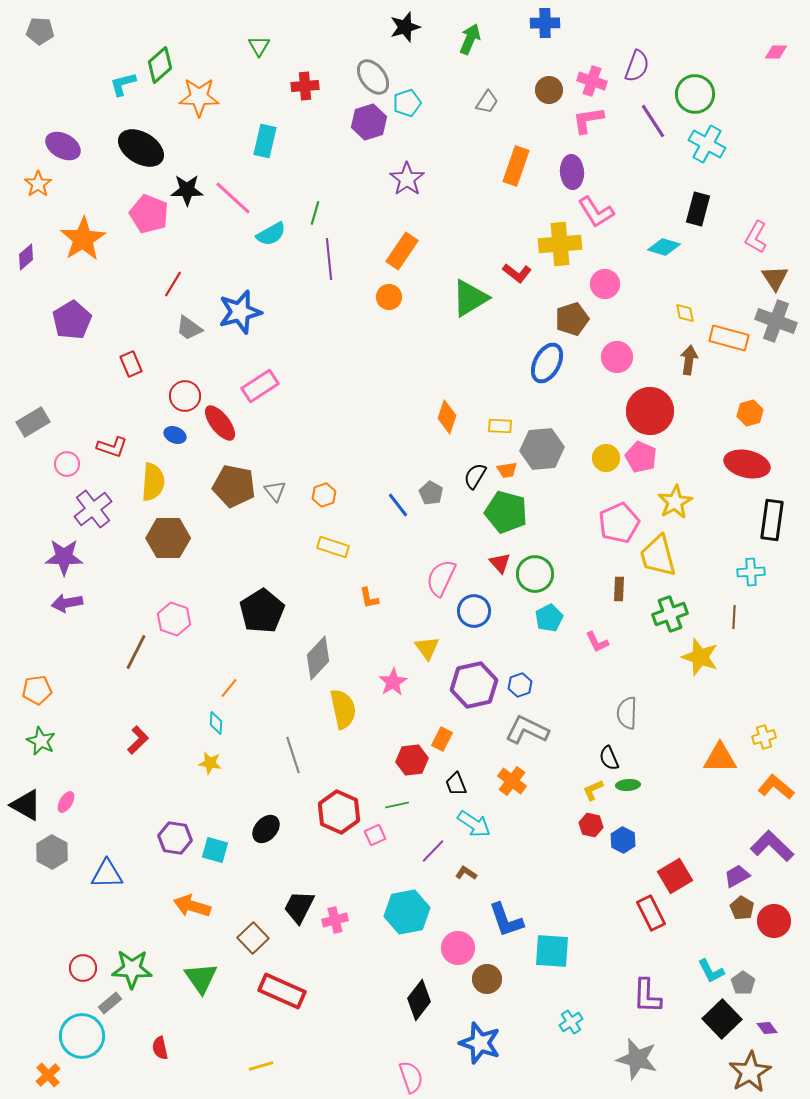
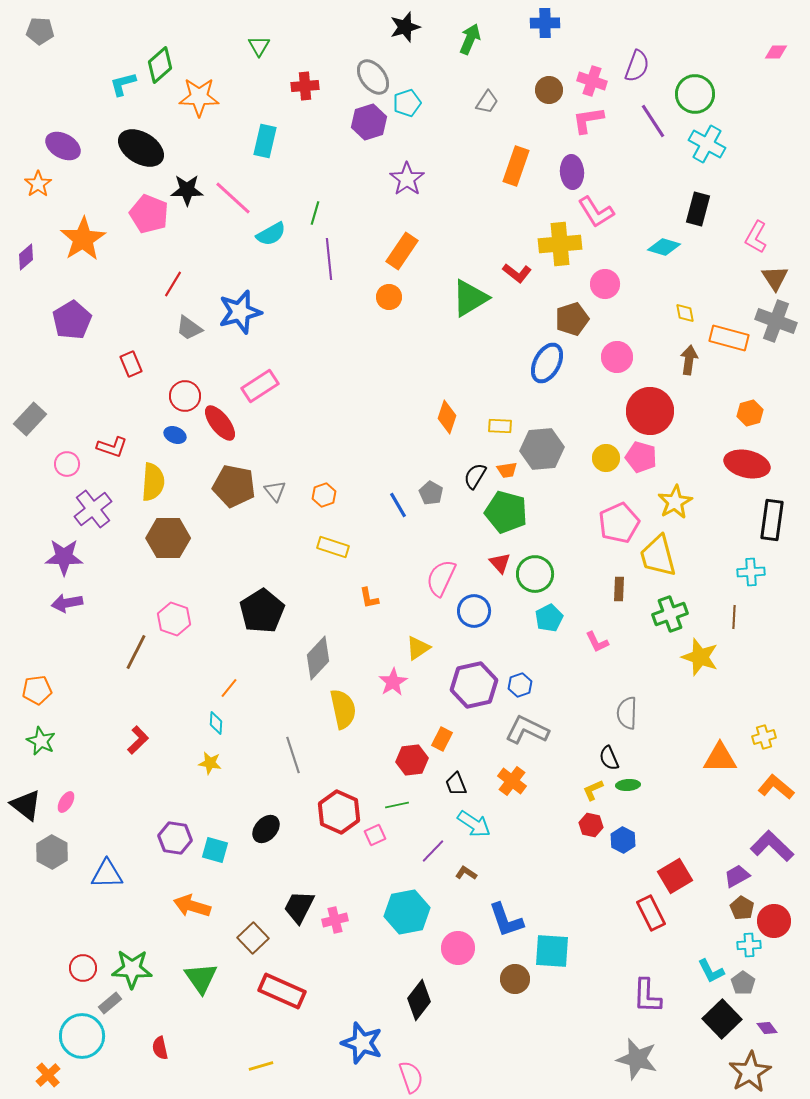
gray rectangle at (33, 422): moved 3 px left, 3 px up; rotated 16 degrees counterclockwise
pink pentagon at (641, 457): rotated 8 degrees counterclockwise
blue line at (398, 505): rotated 8 degrees clockwise
yellow triangle at (427, 648): moved 9 px left; rotated 32 degrees clockwise
black triangle at (26, 805): rotated 8 degrees clockwise
brown circle at (487, 979): moved 28 px right
cyan cross at (571, 1022): moved 178 px right, 77 px up; rotated 30 degrees clockwise
blue star at (480, 1043): moved 118 px left
